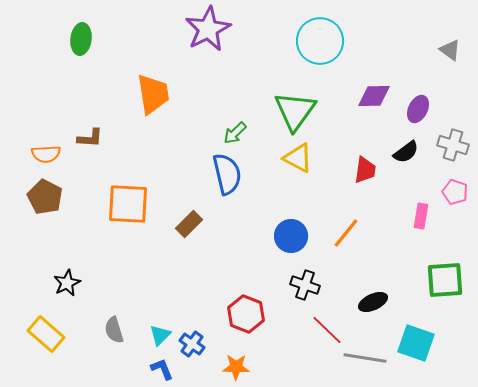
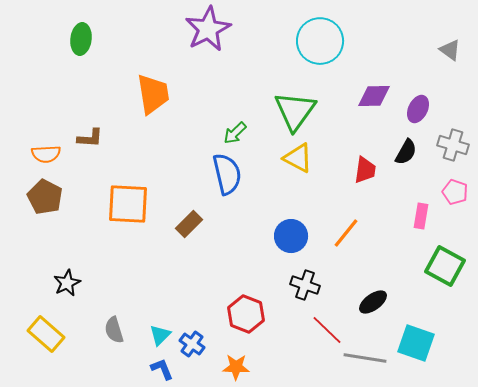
black semicircle: rotated 24 degrees counterclockwise
green square: moved 14 px up; rotated 33 degrees clockwise
black ellipse: rotated 12 degrees counterclockwise
